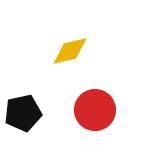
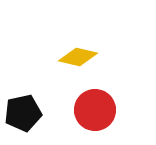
yellow diamond: moved 8 px right, 6 px down; rotated 27 degrees clockwise
